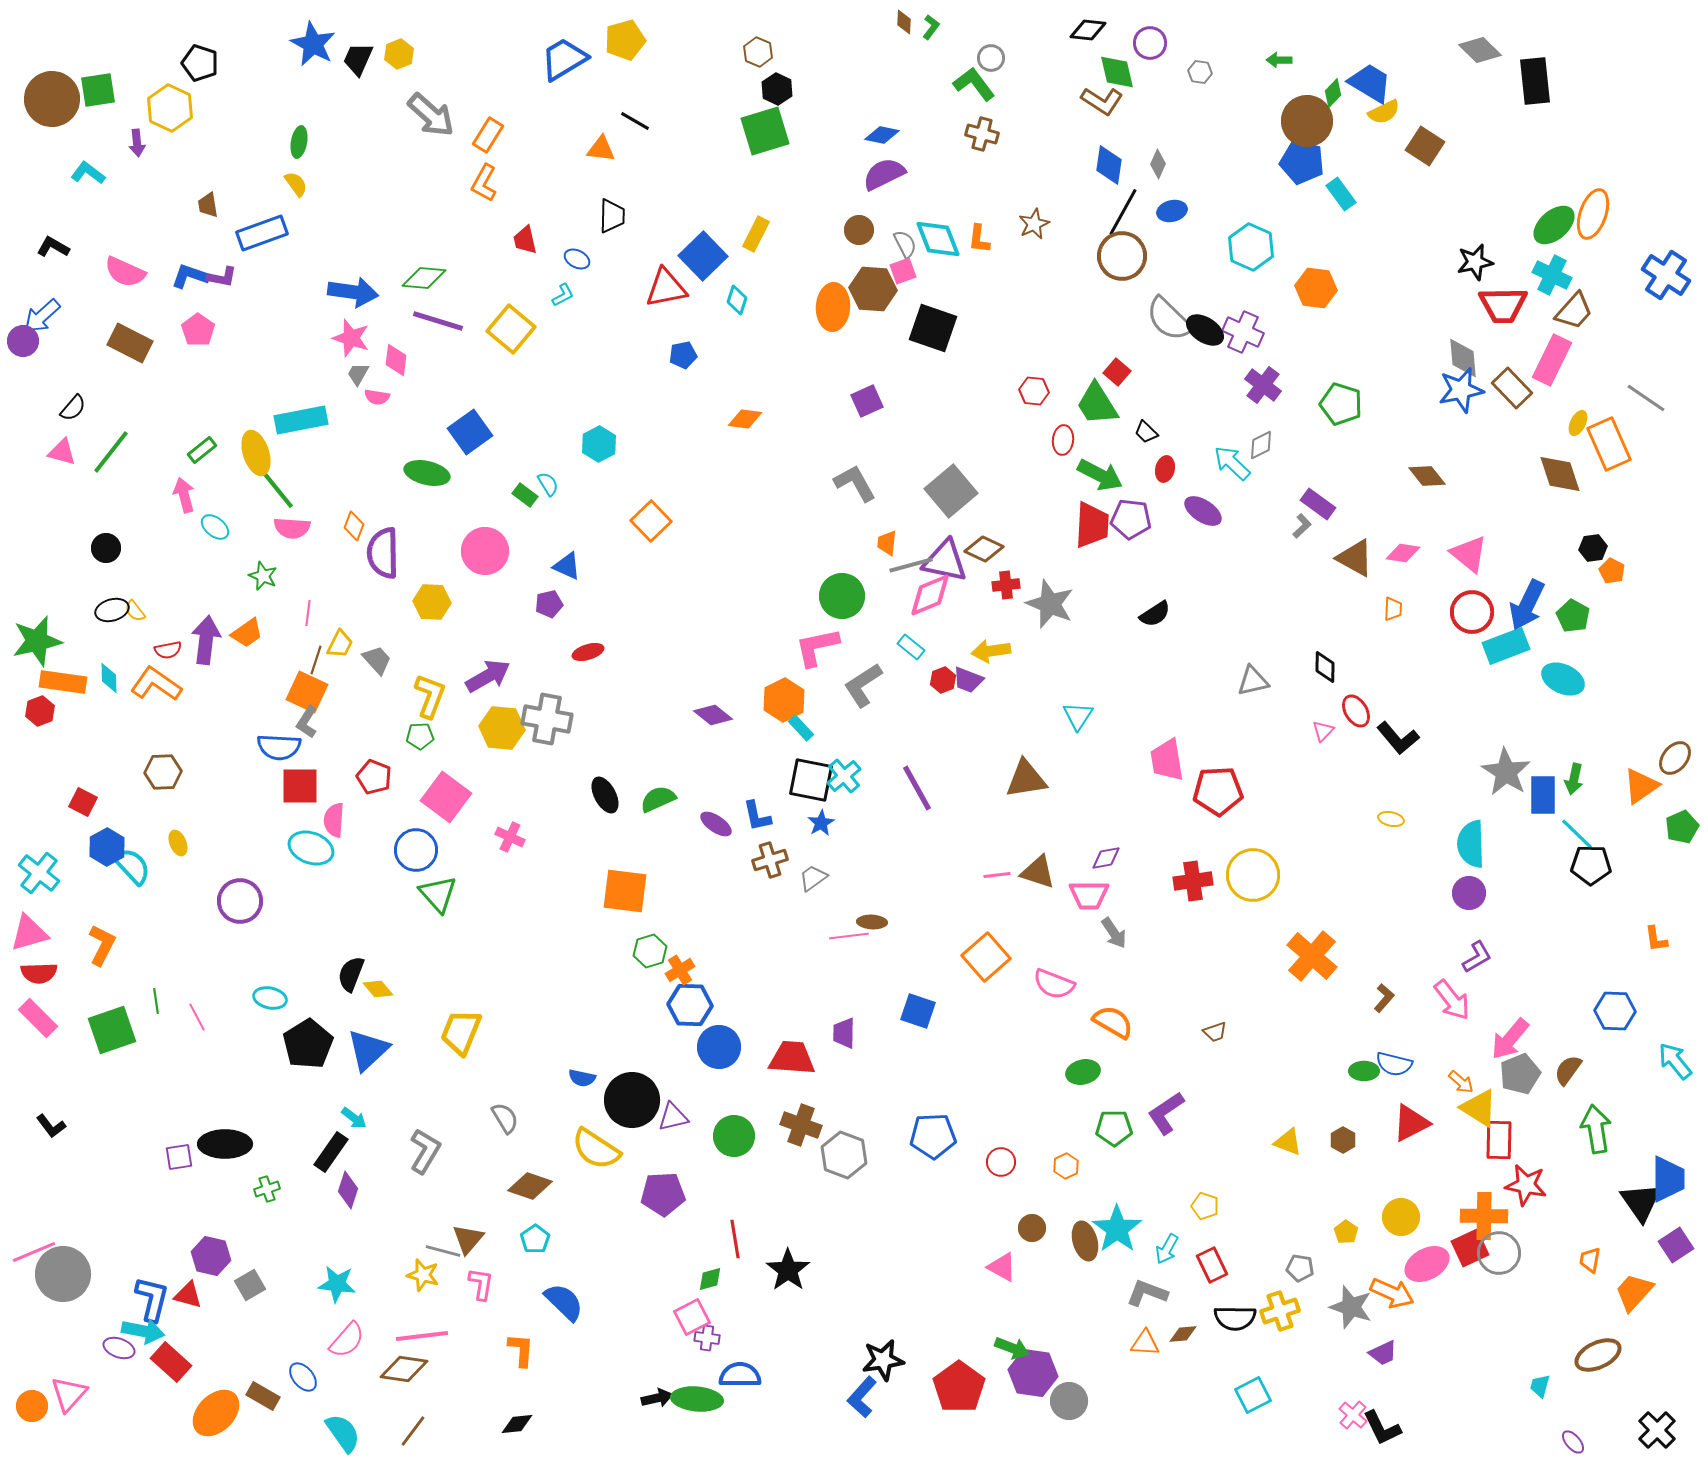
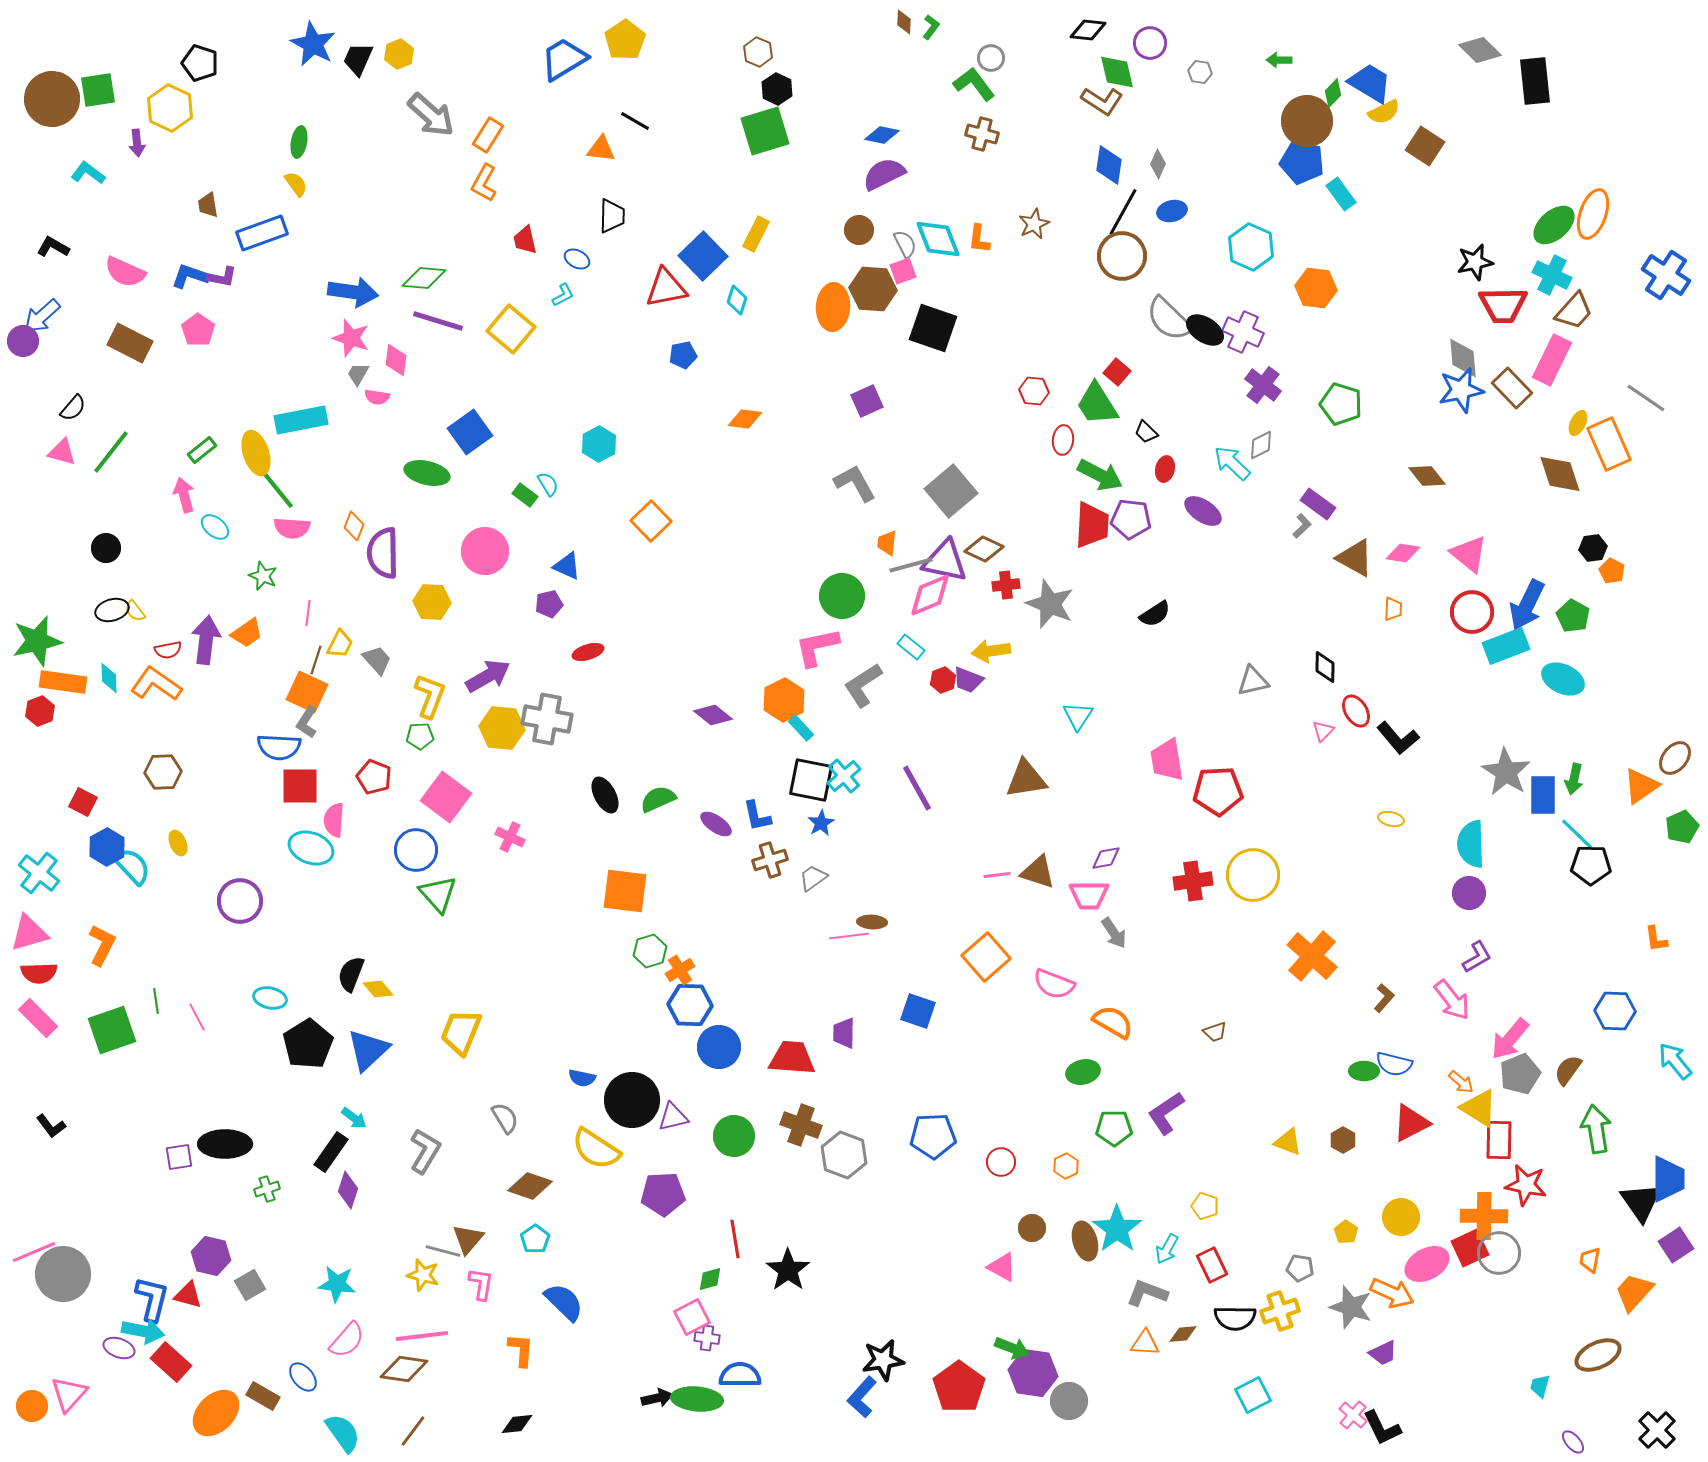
yellow pentagon at (625, 40): rotated 18 degrees counterclockwise
